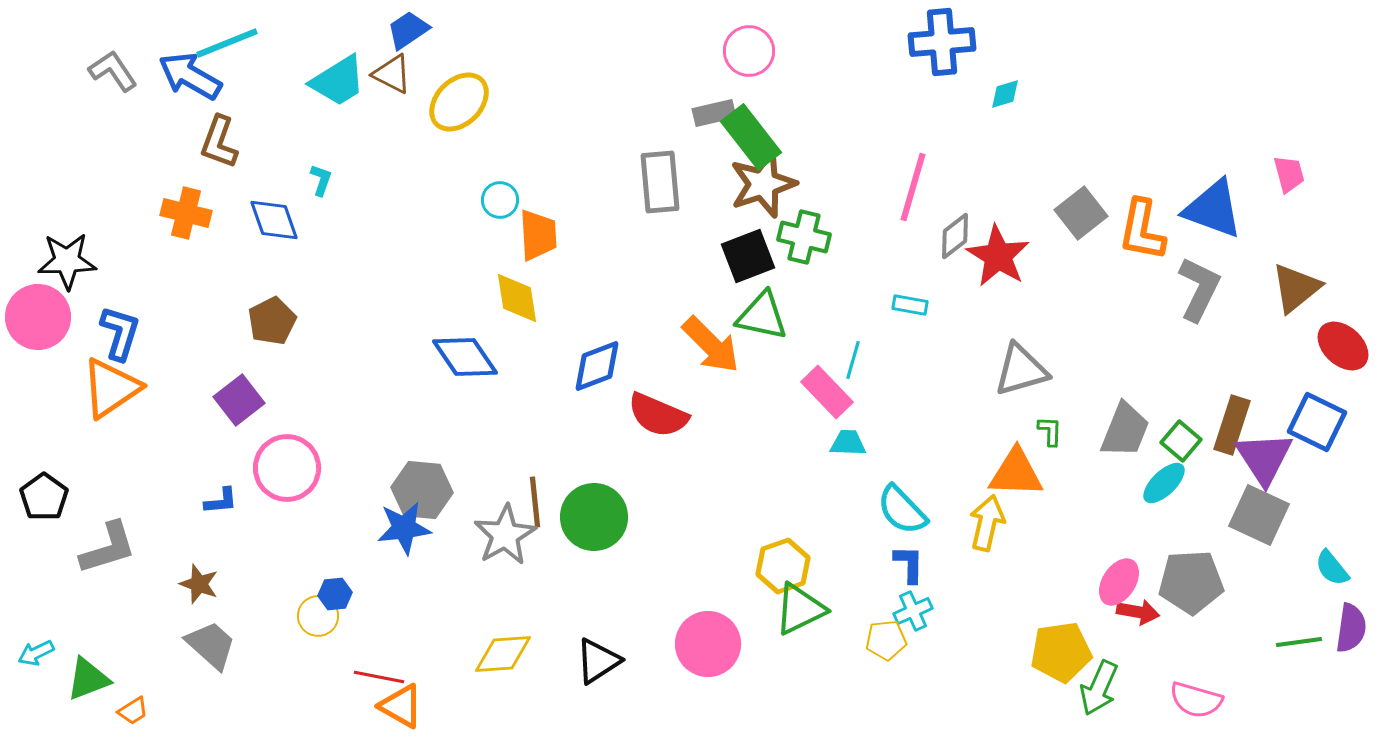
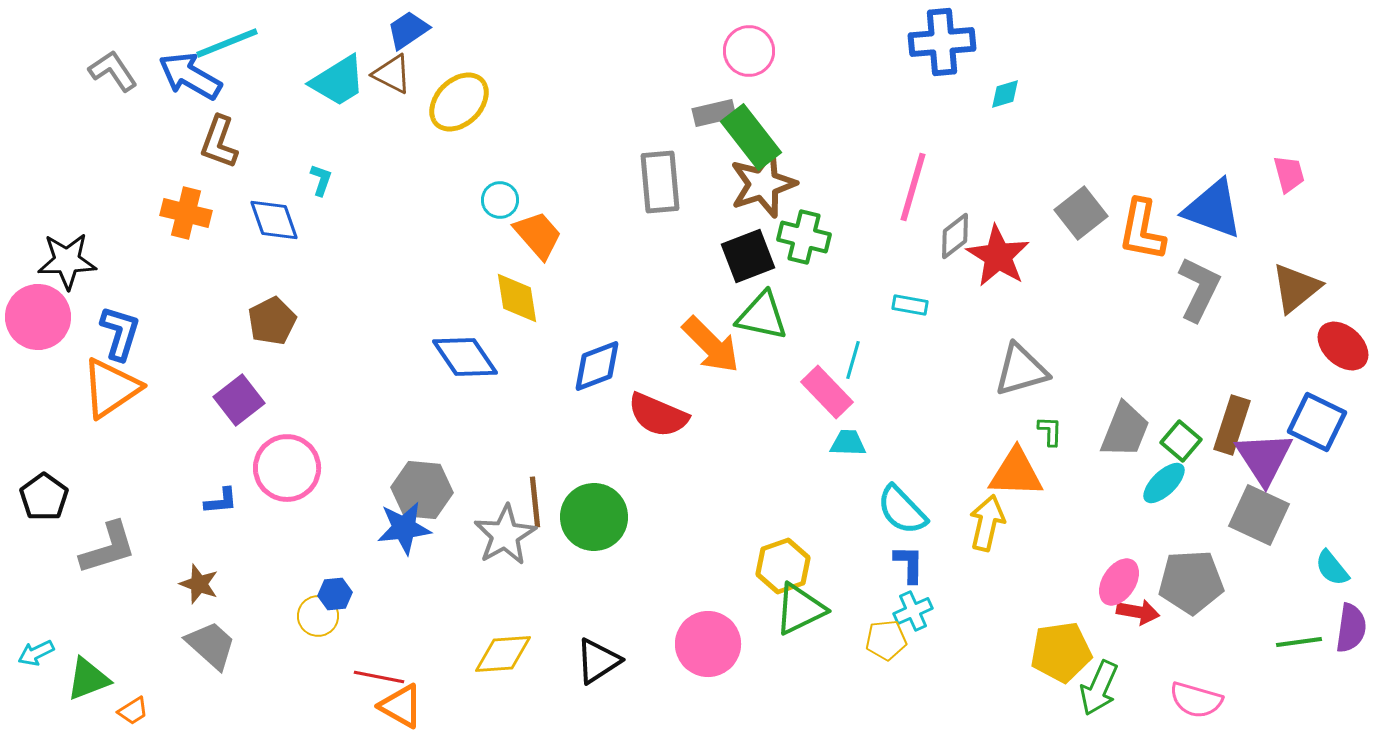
orange trapezoid at (538, 235): rotated 38 degrees counterclockwise
